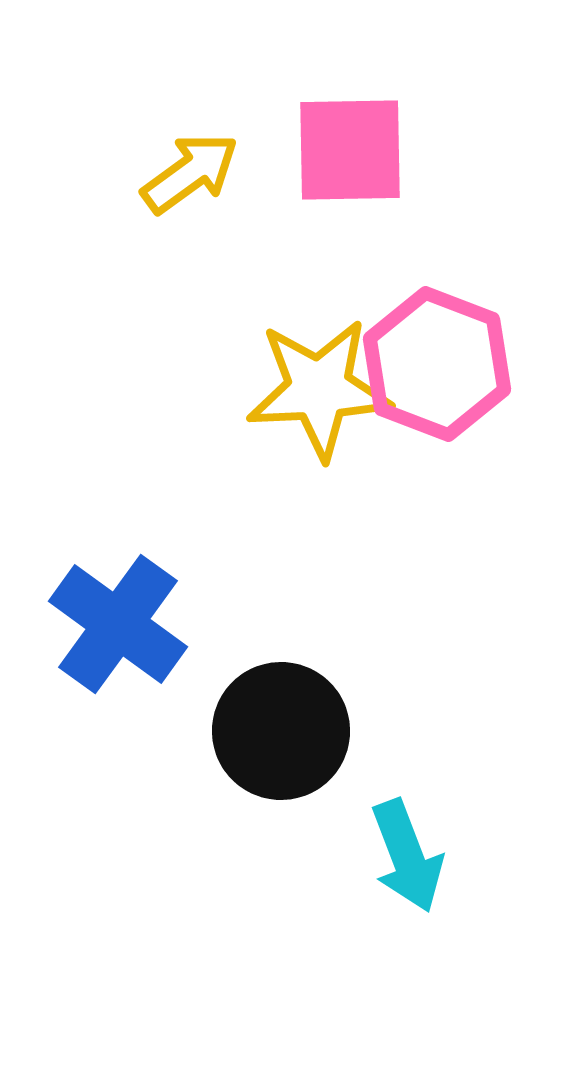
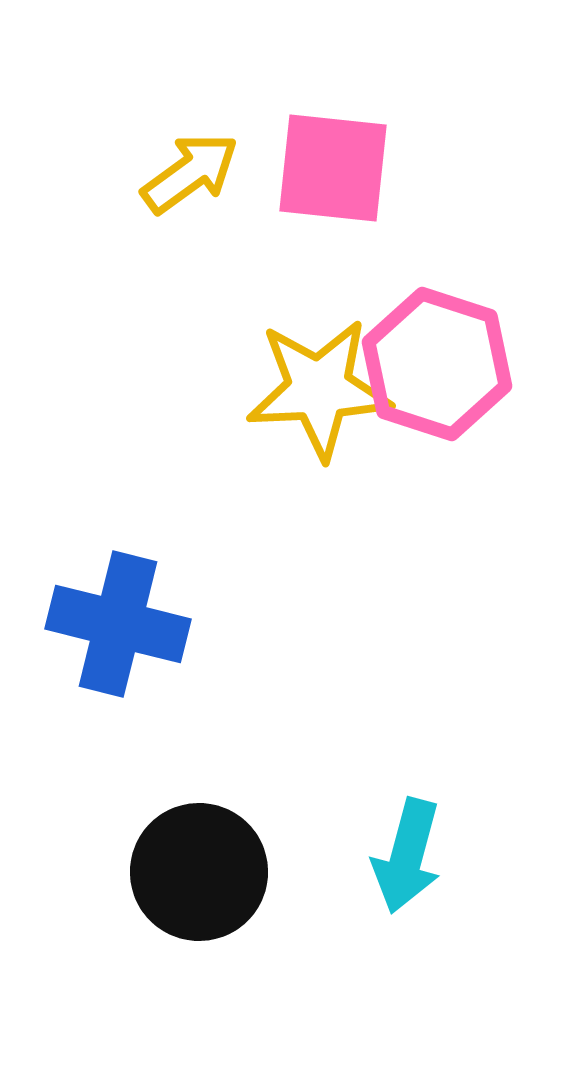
pink square: moved 17 px left, 18 px down; rotated 7 degrees clockwise
pink hexagon: rotated 3 degrees counterclockwise
blue cross: rotated 22 degrees counterclockwise
black circle: moved 82 px left, 141 px down
cyan arrow: rotated 36 degrees clockwise
